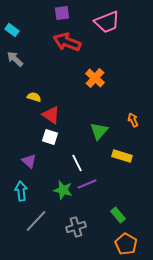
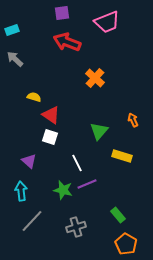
cyan rectangle: rotated 56 degrees counterclockwise
gray line: moved 4 px left
